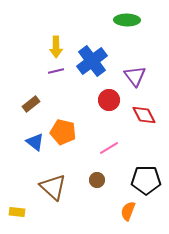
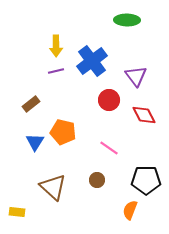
yellow arrow: moved 1 px up
purple triangle: moved 1 px right
blue triangle: rotated 24 degrees clockwise
pink line: rotated 66 degrees clockwise
orange semicircle: moved 2 px right, 1 px up
